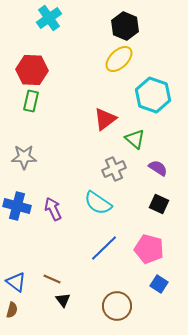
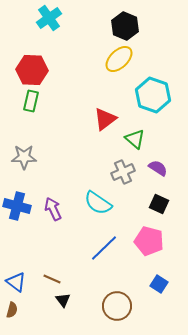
gray cross: moved 9 px right, 3 px down
pink pentagon: moved 8 px up
